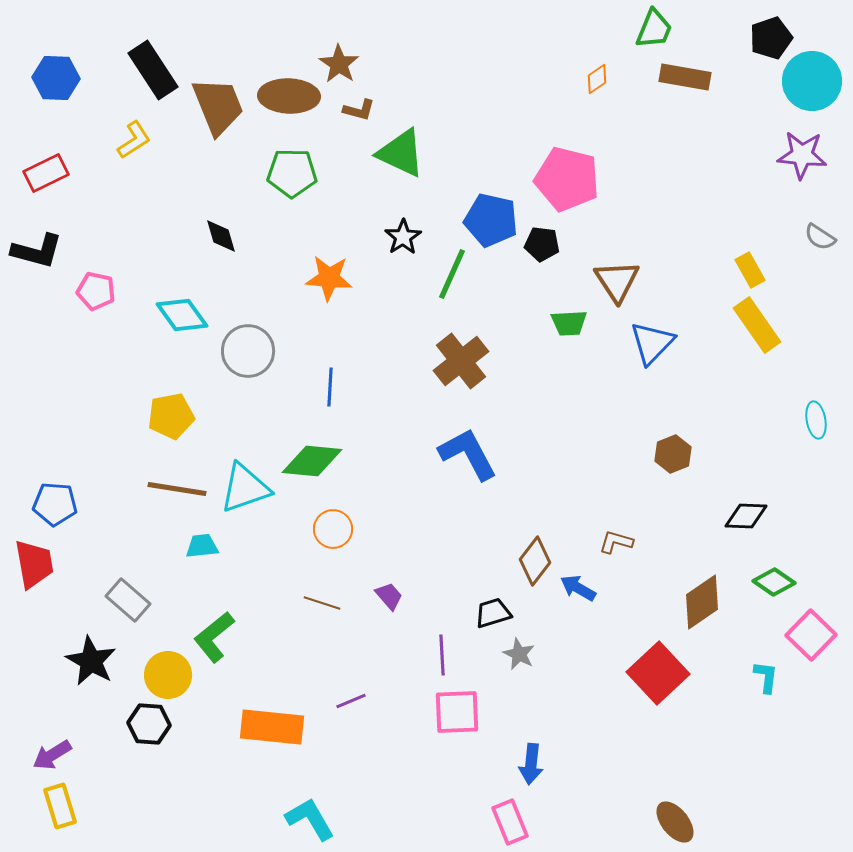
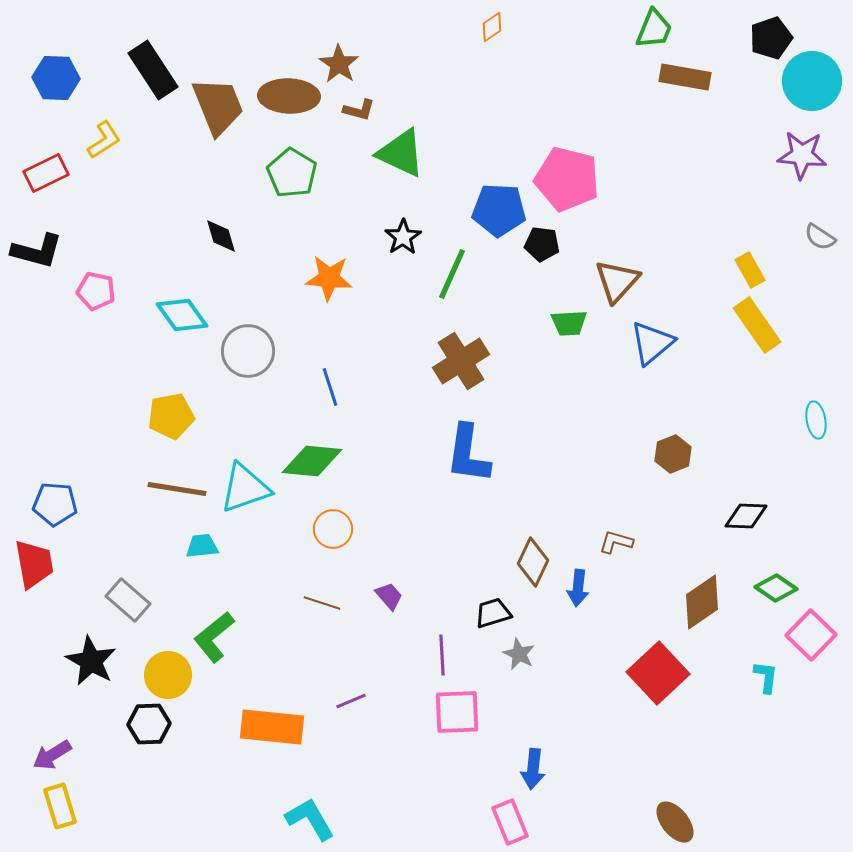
orange diamond at (597, 79): moved 105 px left, 52 px up
yellow L-shape at (134, 140): moved 30 px left
green pentagon at (292, 173): rotated 30 degrees clockwise
blue pentagon at (491, 220): moved 8 px right, 10 px up; rotated 10 degrees counterclockwise
brown triangle at (617, 281): rotated 15 degrees clockwise
blue triangle at (652, 343): rotated 6 degrees clockwise
brown cross at (461, 361): rotated 6 degrees clockwise
blue line at (330, 387): rotated 21 degrees counterclockwise
blue L-shape at (468, 454): rotated 144 degrees counterclockwise
brown diamond at (535, 561): moved 2 px left, 1 px down; rotated 12 degrees counterclockwise
green diamond at (774, 582): moved 2 px right, 6 px down
blue arrow at (578, 588): rotated 114 degrees counterclockwise
black hexagon at (149, 724): rotated 6 degrees counterclockwise
blue arrow at (531, 764): moved 2 px right, 5 px down
